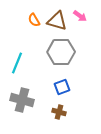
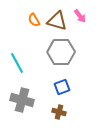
pink arrow: rotated 16 degrees clockwise
cyan line: rotated 50 degrees counterclockwise
